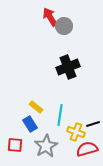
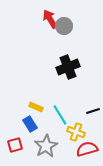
red arrow: moved 2 px down
yellow rectangle: rotated 16 degrees counterclockwise
cyan line: rotated 40 degrees counterclockwise
black line: moved 13 px up
red square: rotated 21 degrees counterclockwise
